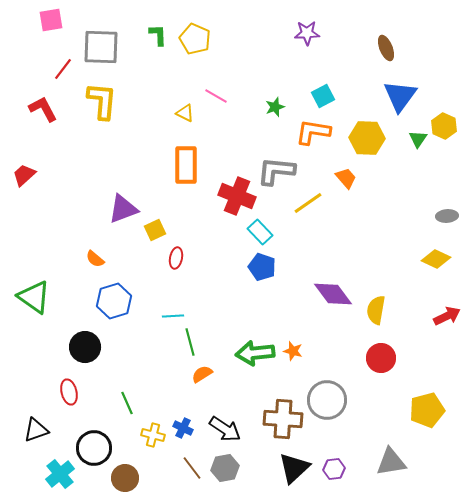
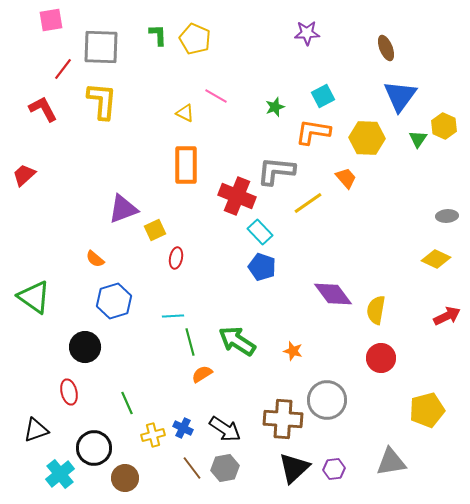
green arrow at (255, 353): moved 18 px left, 12 px up; rotated 39 degrees clockwise
yellow cross at (153, 435): rotated 30 degrees counterclockwise
